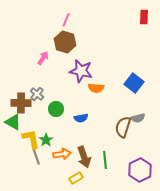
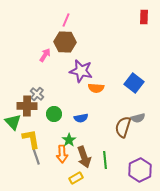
brown hexagon: rotated 15 degrees counterclockwise
pink arrow: moved 2 px right, 3 px up
brown cross: moved 6 px right, 3 px down
green circle: moved 2 px left, 5 px down
green triangle: rotated 18 degrees clockwise
green star: moved 23 px right
orange arrow: rotated 96 degrees clockwise
